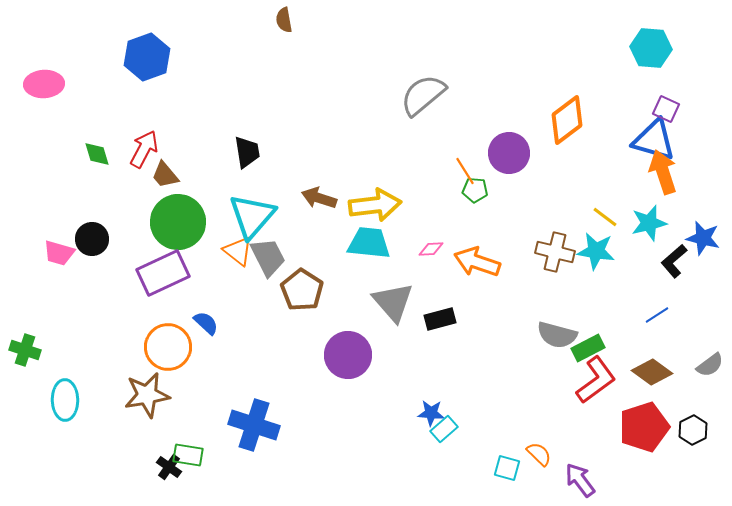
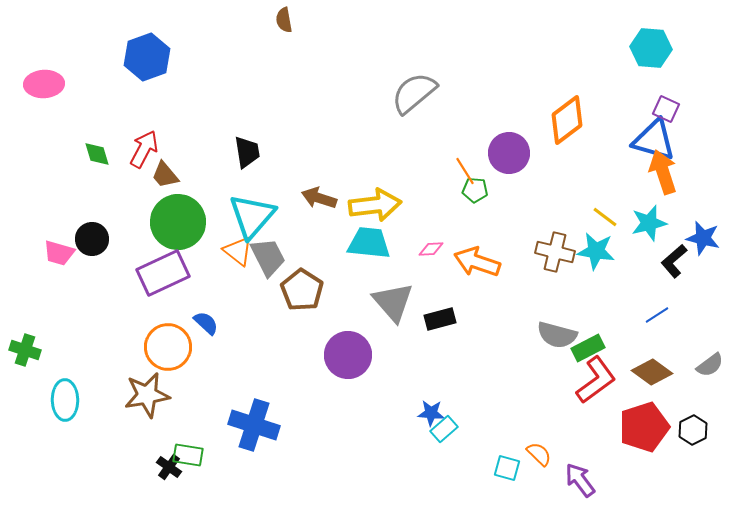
gray semicircle at (423, 95): moved 9 px left, 2 px up
